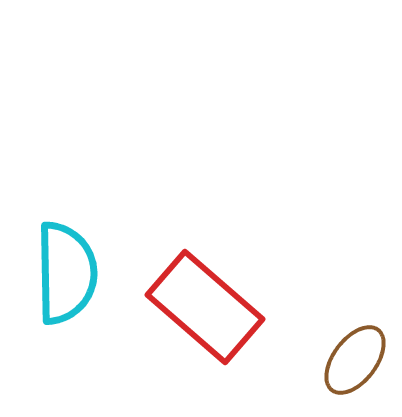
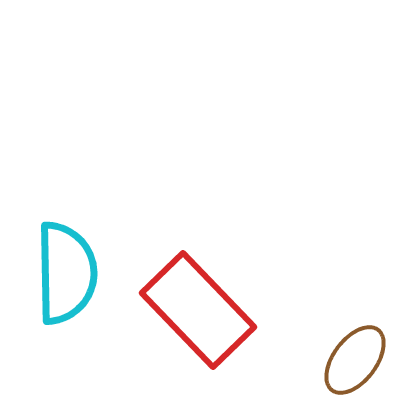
red rectangle: moved 7 px left, 3 px down; rotated 5 degrees clockwise
